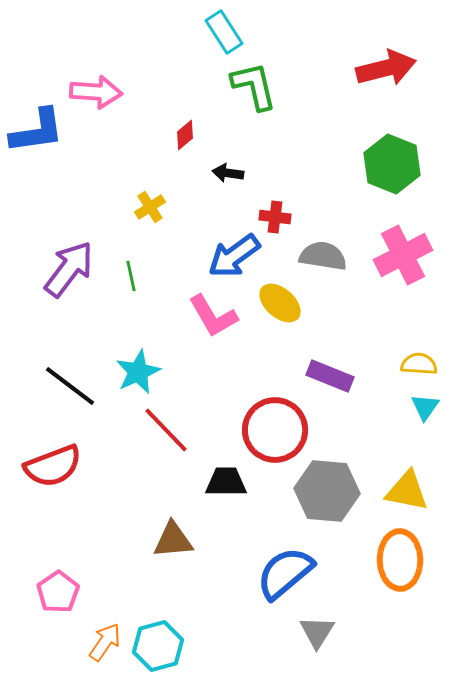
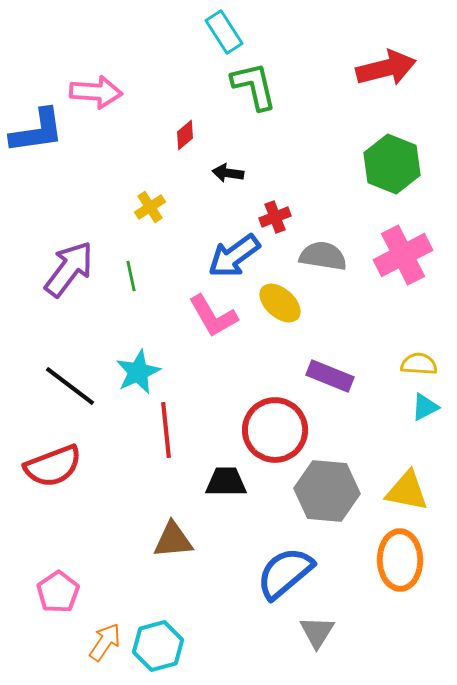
red cross: rotated 28 degrees counterclockwise
cyan triangle: rotated 28 degrees clockwise
red line: rotated 38 degrees clockwise
